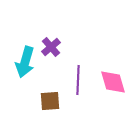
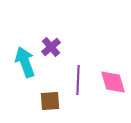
cyan arrow: rotated 144 degrees clockwise
